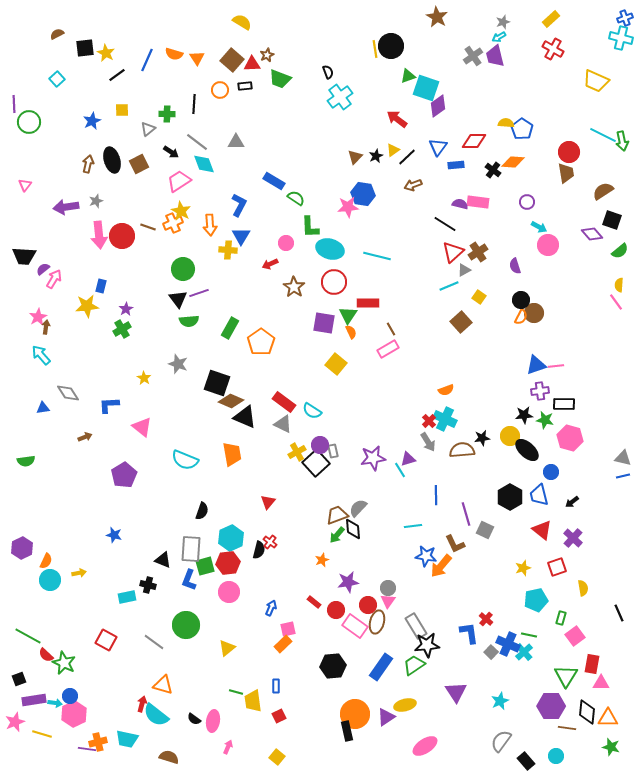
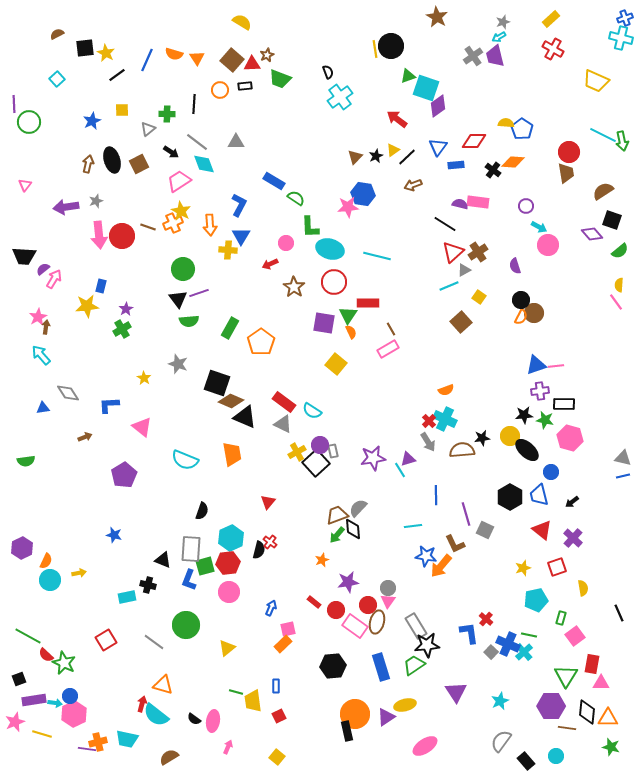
purple circle at (527, 202): moved 1 px left, 4 px down
red square at (106, 640): rotated 30 degrees clockwise
blue rectangle at (381, 667): rotated 52 degrees counterclockwise
brown semicircle at (169, 757): rotated 48 degrees counterclockwise
